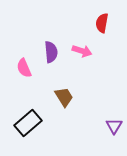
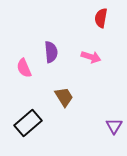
red semicircle: moved 1 px left, 5 px up
pink arrow: moved 9 px right, 6 px down
